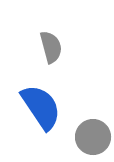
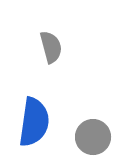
blue semicircle: moved 7 px left, 15 px down; rotated 42 degrees clockwise
